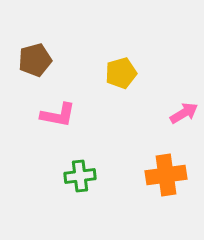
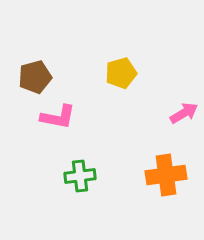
brown pentagon: moved 17 px down
pink L-shape: moved 2 px down
